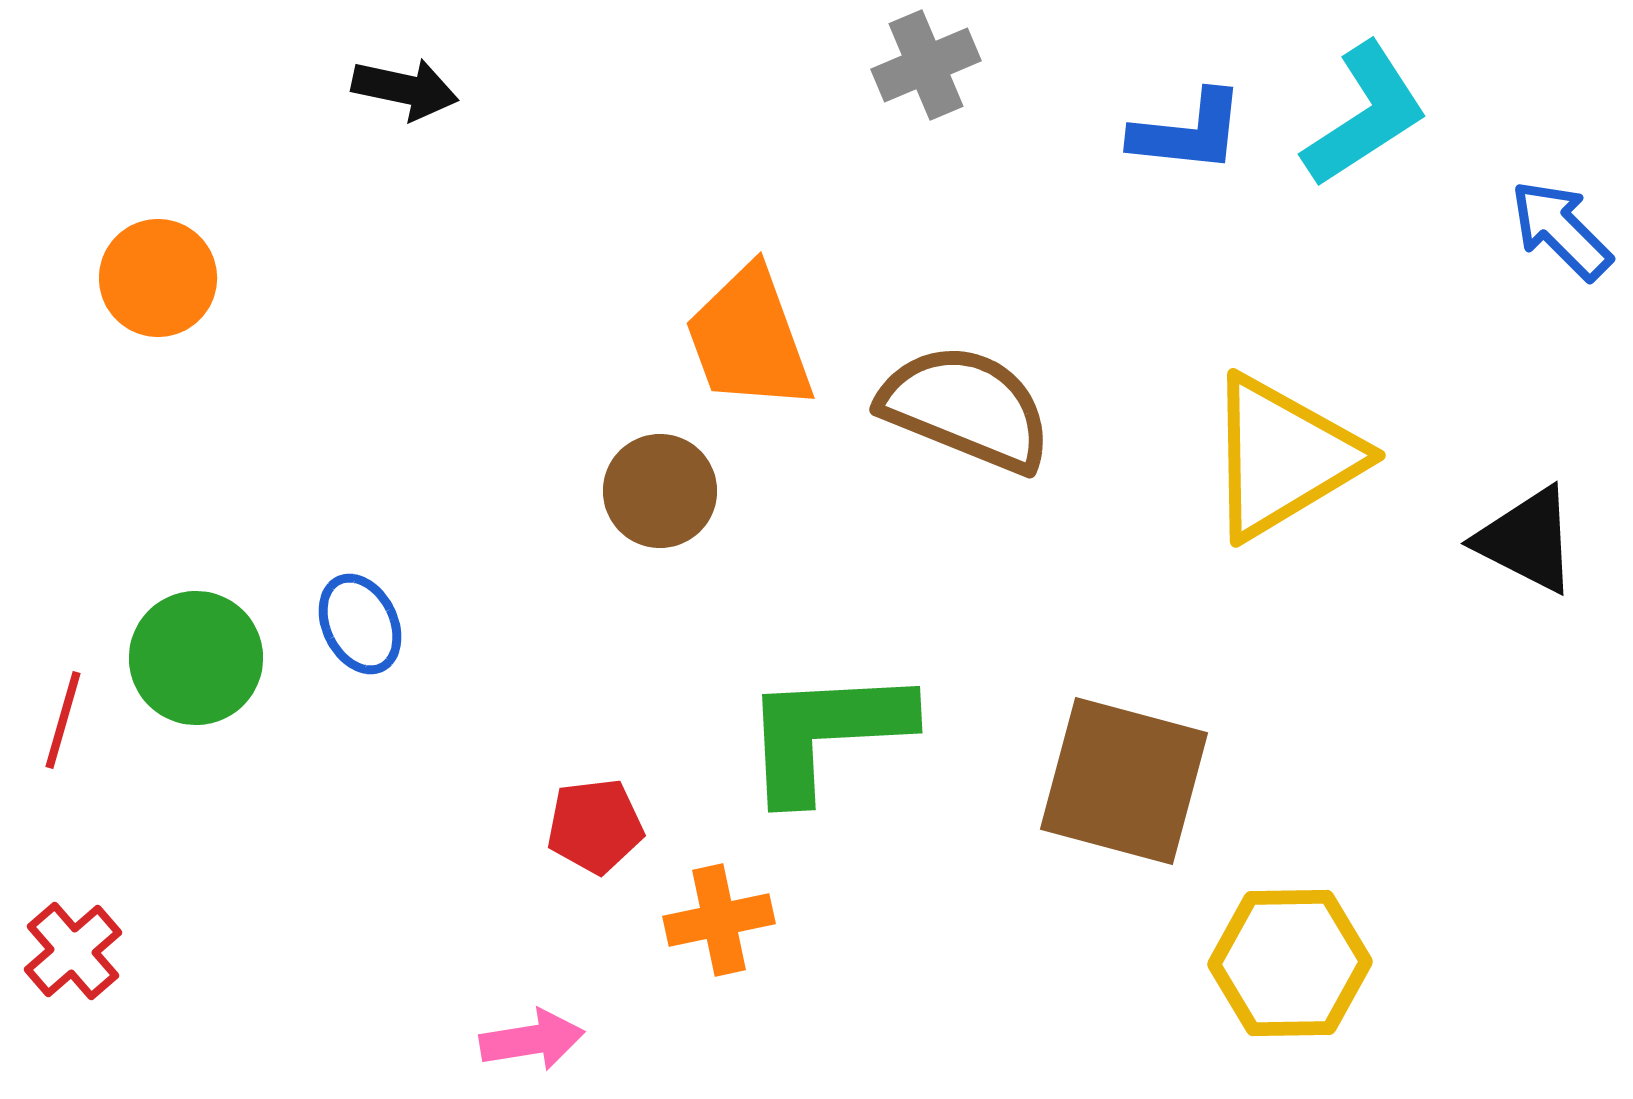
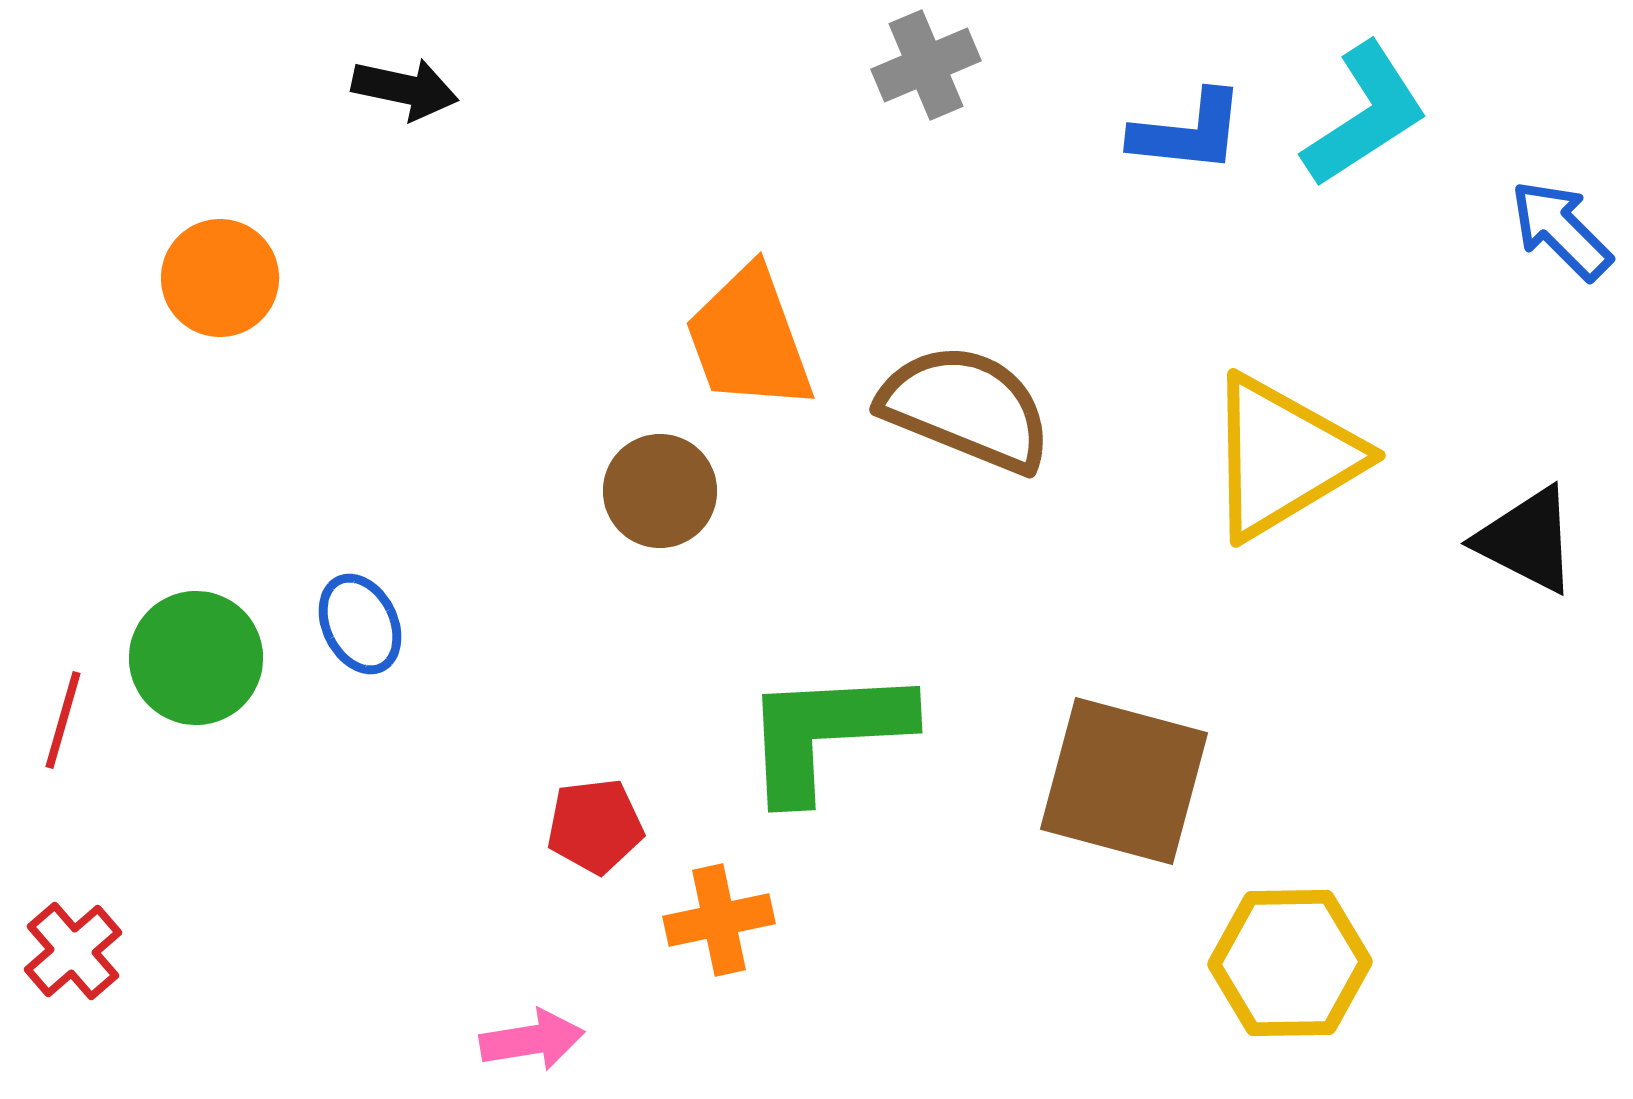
orange circle: moved 62 px right
